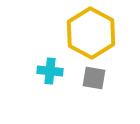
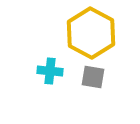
gray square: moved 1 px left, 1 px up
